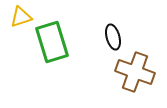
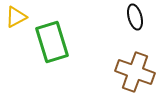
yellow triangle: moved 5 px left; rotated 10 degrees counterclockwise
black ellipse: moved 22 px right, 20 px up
